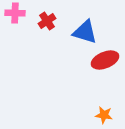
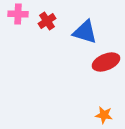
pink cross: moved 3 px right, 1 px down
red ellipse: moved 1 px right, 2 px down
